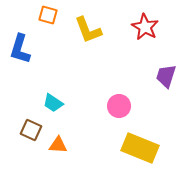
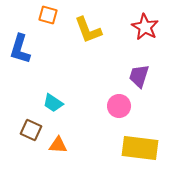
purple trapezoid: moved 27 px left
yellow rectangle: rotated 15 degrees counterclockwise
